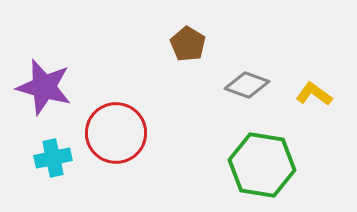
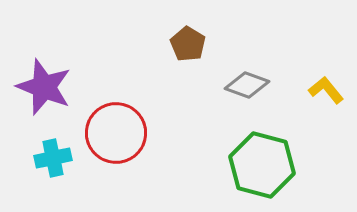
purple star: rotated 6 degrees clockwise
yellow L-shape: moved 12 px right, 4 px up; rotated 15 degrees clockwise
green hexagon: rotated 6 degrees clockwise
